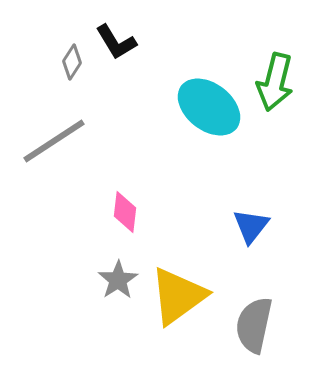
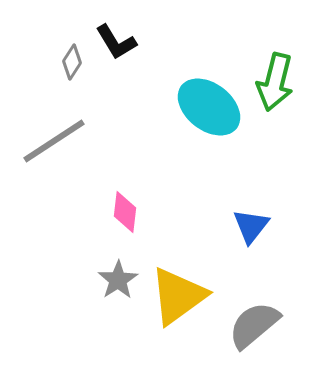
gray semicircle: rotated 38 degrees clockwise
